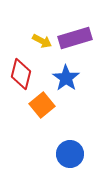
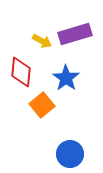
purple rectangle: moved 4 px up
red diamond: moved 2 px up; rotated 8 degrees counterclockwise
